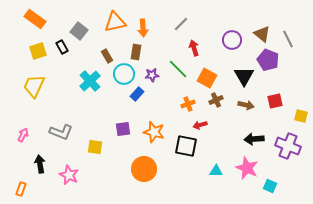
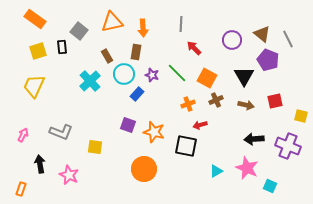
orange triangle at (115, 22): moved 3 px left
gray line at (181, 24): rotated 42 degrees counterclockwise
black rectangle at (62, 47): rotated 24 degrees clockwise
red arrow at (194, 48): rotated 28 degrees counterclockwise
green line at (178, 69): moved 1 px left, 4 px down
purple star at (152, 75): rotated 24 degrees clockwise
purple square at (123, 129): moved 5 px right, 4 px up; rotated 28 degrees clockwise
cyan triangle at (216, 171): rotated 32 degrees counterclockwise
